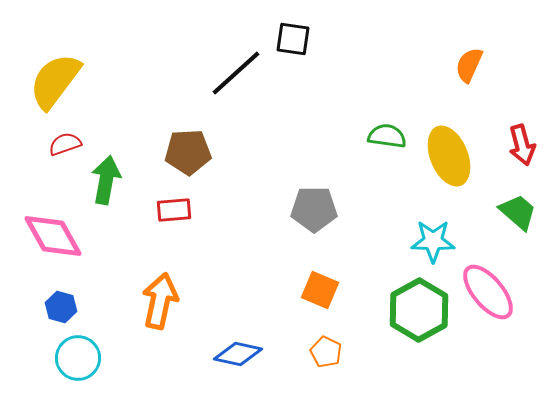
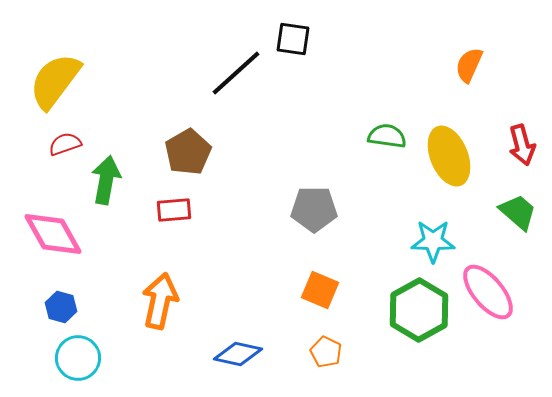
brown pentagon: rotated 27 degrees counterclockwise
pink diamond: moved 2 px up
